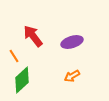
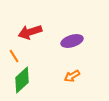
red arrow: moved 3 px left, 4 px up; rotated 70 degrees counterclockwise
purple ellipse: moved 1 px up
